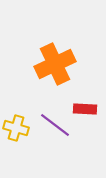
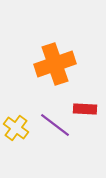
orange cross: rotated 6 degrees clockwise
yellow cross: rotated 20 degrees clockwise
